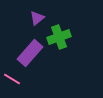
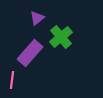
green cross: moved 2 px right; rotated 20 degrees counterclockwise
pink line: moved 1 px down; rotated 66 degrees clockwise
